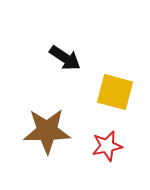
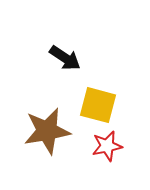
yellow square: moved 17 px left, 13 px down
brown star: rotated 9 degrees counterclockwise
